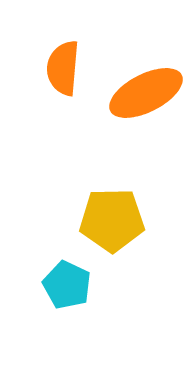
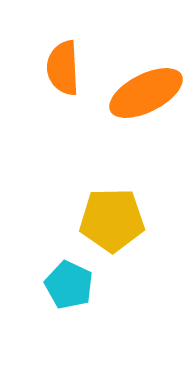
orange semicircle: rotated 8 degrees counterclockwise
cyan pentagon: moved 2 px right
